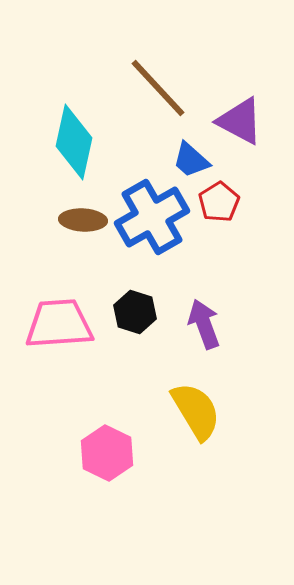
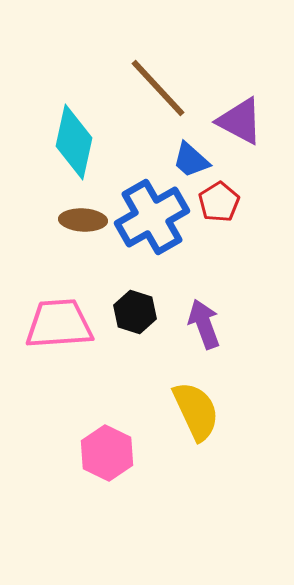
yellow semicircle: rotated 6 degrees clockwise
